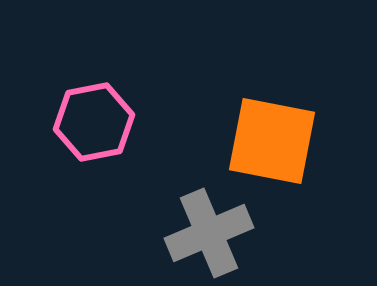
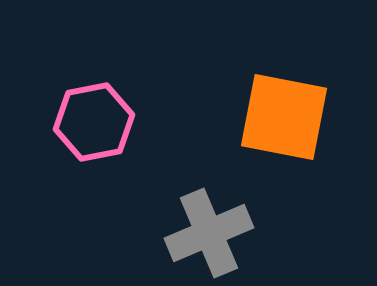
orange square: moved 12 px right, 24 px up
